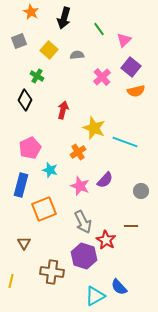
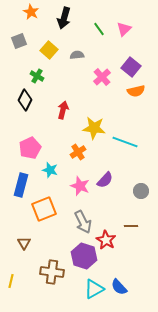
pink triangle: moved 11 px up
yellow star: rotated 15 degrees counterclockwise
cyan triangle: moved 1 px left, 7 px up
